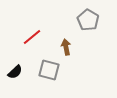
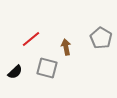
gray pentagon: moved 13 px right, 18 px down
red line: moved 1 px left, 2 px down
gray square: moved 2 px left, 2 px up
